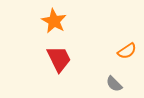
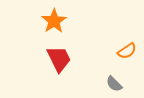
orange star: rotated 10 degrees clockwise
